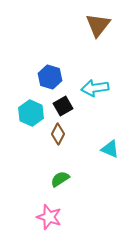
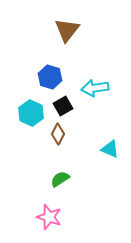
brown triangle: moved 31 px left, 5 px down
